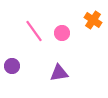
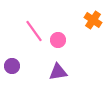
pink circle: moved 4 px left, 7 px down
purple triangle: moved 1 px left, 1 px up
